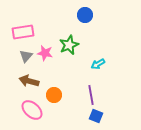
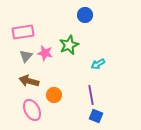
pink ellipse: rotated 20 degrees clockwise
